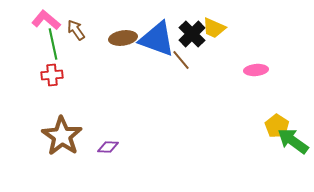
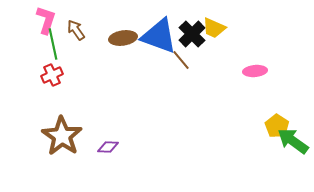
pink L-shape: rotated 68 degrees clockwise
blue triangle: moved 2 px right, 3 px up
pink ellipse: moved 1 px left, 1 px down
red cross: rotated 20 degrees counterclockwise
